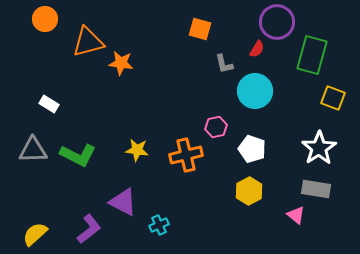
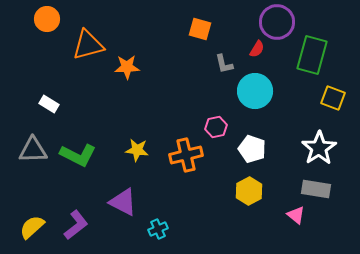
orange circle: moved 2 px right
orange triangle: moved 3 px down
orange star: moved 6 px right, 4 px down; rotated 10 degrees counterclockwise
cyan cross: moved 1 px left, 4 px down
purple L-shape: moved 13 px left, 4 px up
yellow semicircle: moved 3 px left, 7 px up
